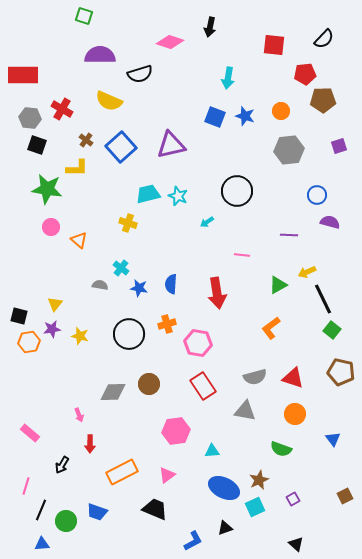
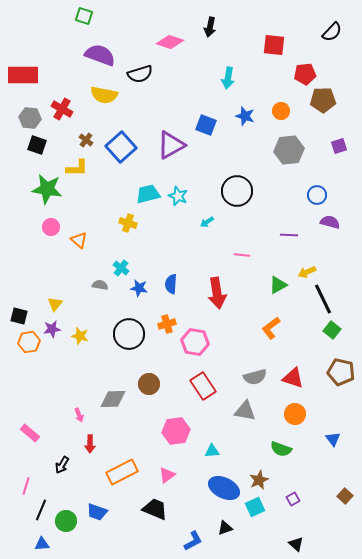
black semicircle at (324, 39): moved 8 px right, 7 px up
purple semicircle at (100, 55): rotated 20 degrees clockwise
yellow semicircle at (109, 101): moved 5 px left, 6 px up; rotated 12 degrees counterclockwise
blue square at (215, 117): moved 9 px left, 8 px down
purple triangle at (171, 145): rotated 16 degrees counterclockwise
pink hexagon at (198, 343): moved 3 px left, 1 px up
gray diamond at (113, 392): moved 7 px down
brown square at (345, 496): rotated 21 degrees counterclockwise
